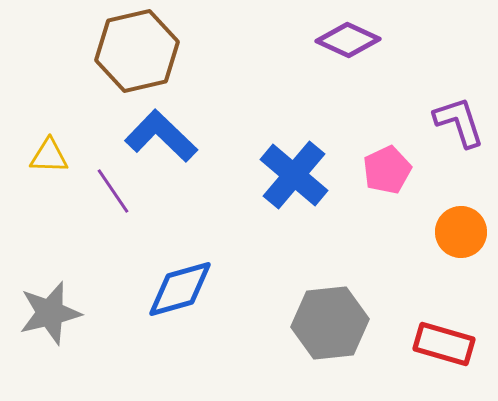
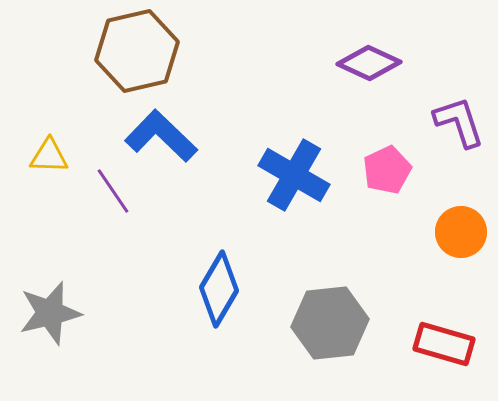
purple diamond: moved 21 px right, 23 px down
blue cross: rotated 10 degrees counterclockwise
blue diamond: moved 39 px right; rotated 44 degrees counterclockwise
